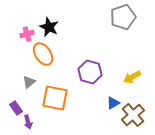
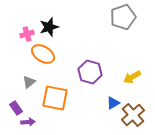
black star: rotated 30 degrees clockwise
orange ellipse: rotated 25 degrees counterclockwise
purple arrow: rotated 80 degrees counterclockwise
